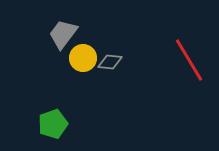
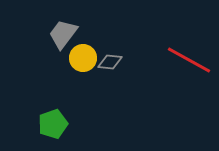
red line: rotated 30 degrees counterclockwise
